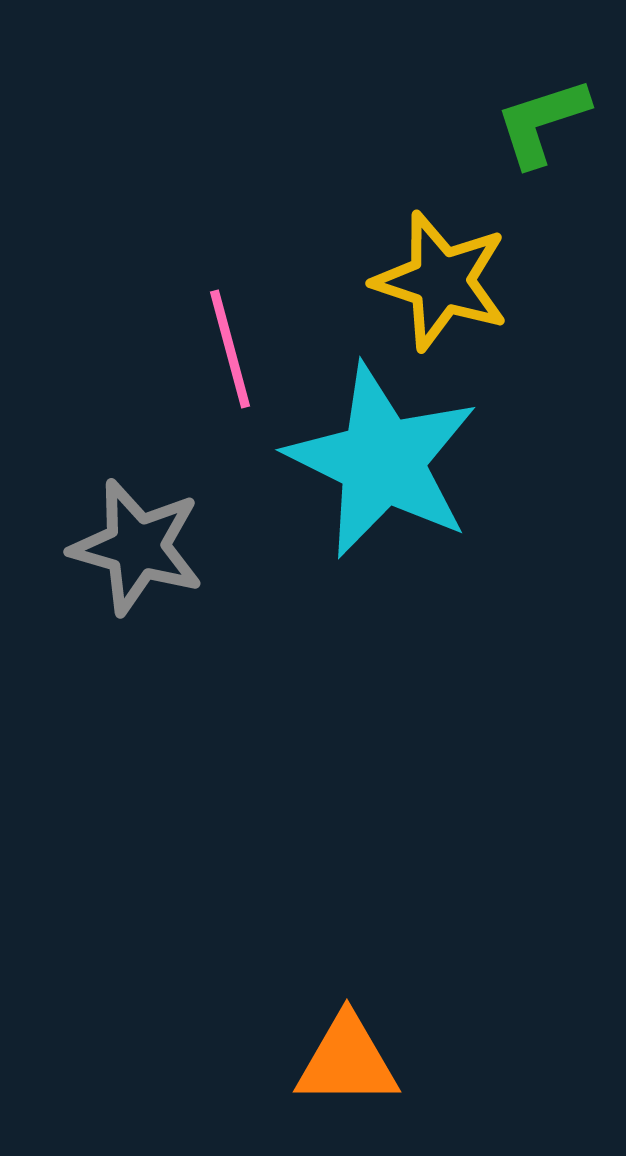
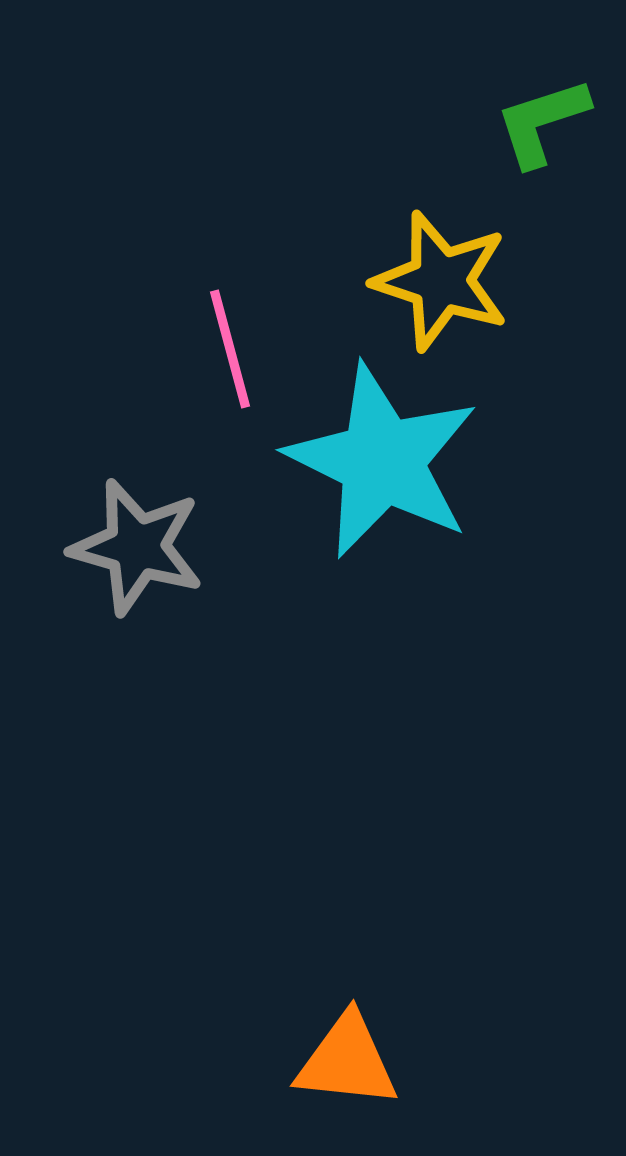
orange triangle: rotated 6 degrees clockwise
